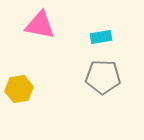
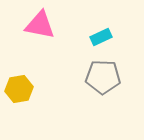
cyan rectangle: rotated 15 degrees counterclockwise
